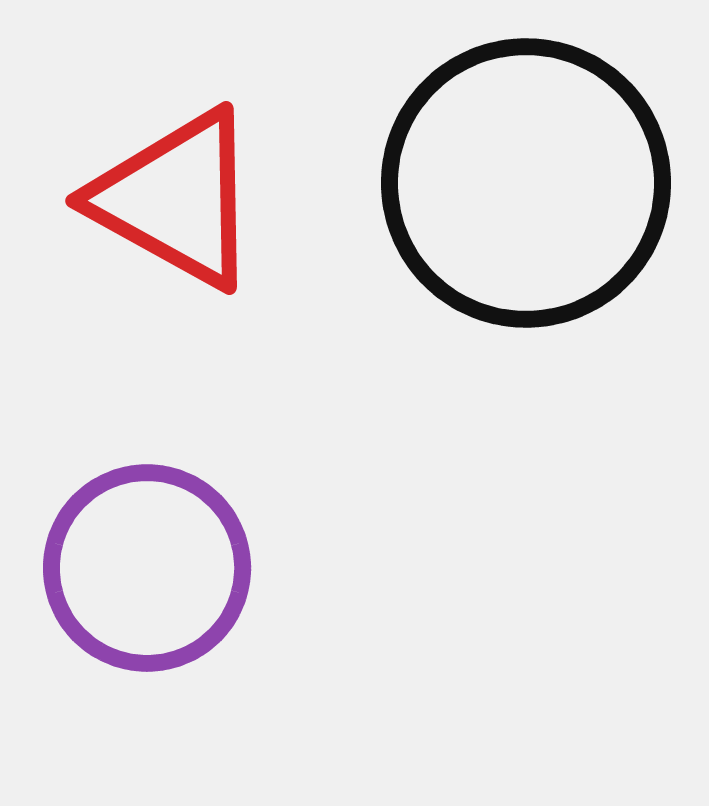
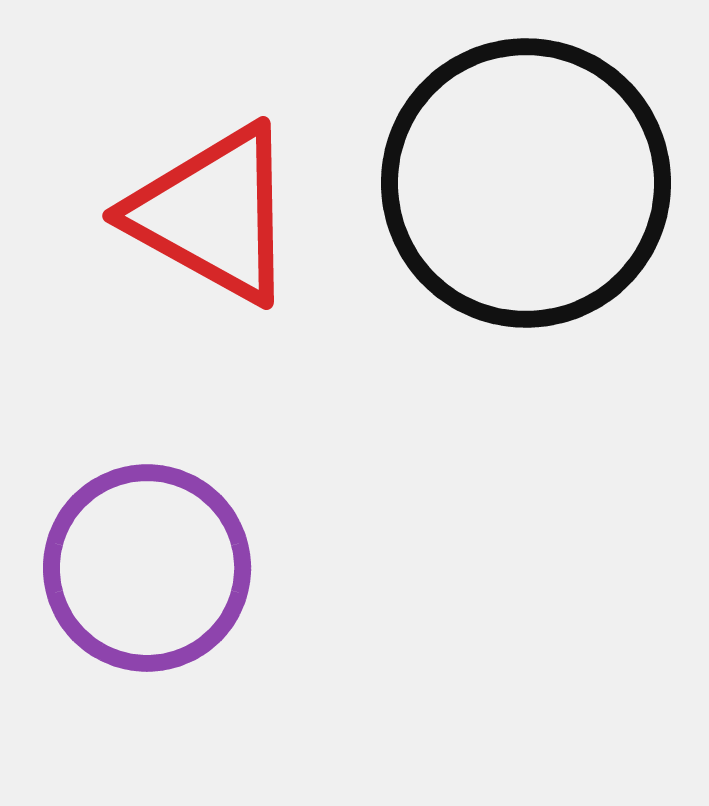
red triangle: moved 37 px right, 15 px down
